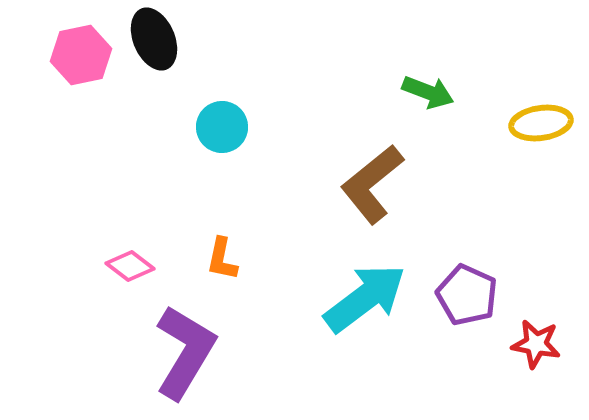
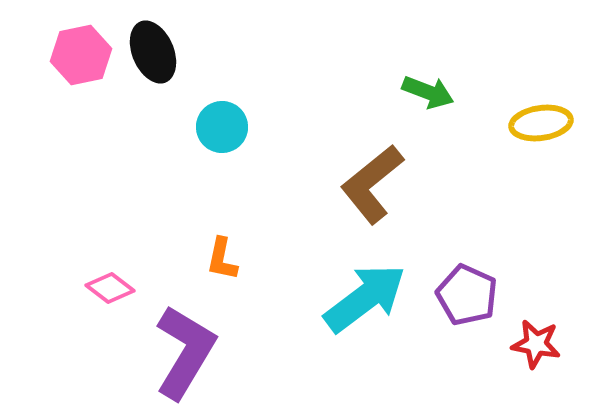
black ellipse: moved 1 px left, 13 px down
pink diamond: moved 20 px left, 22 px down
